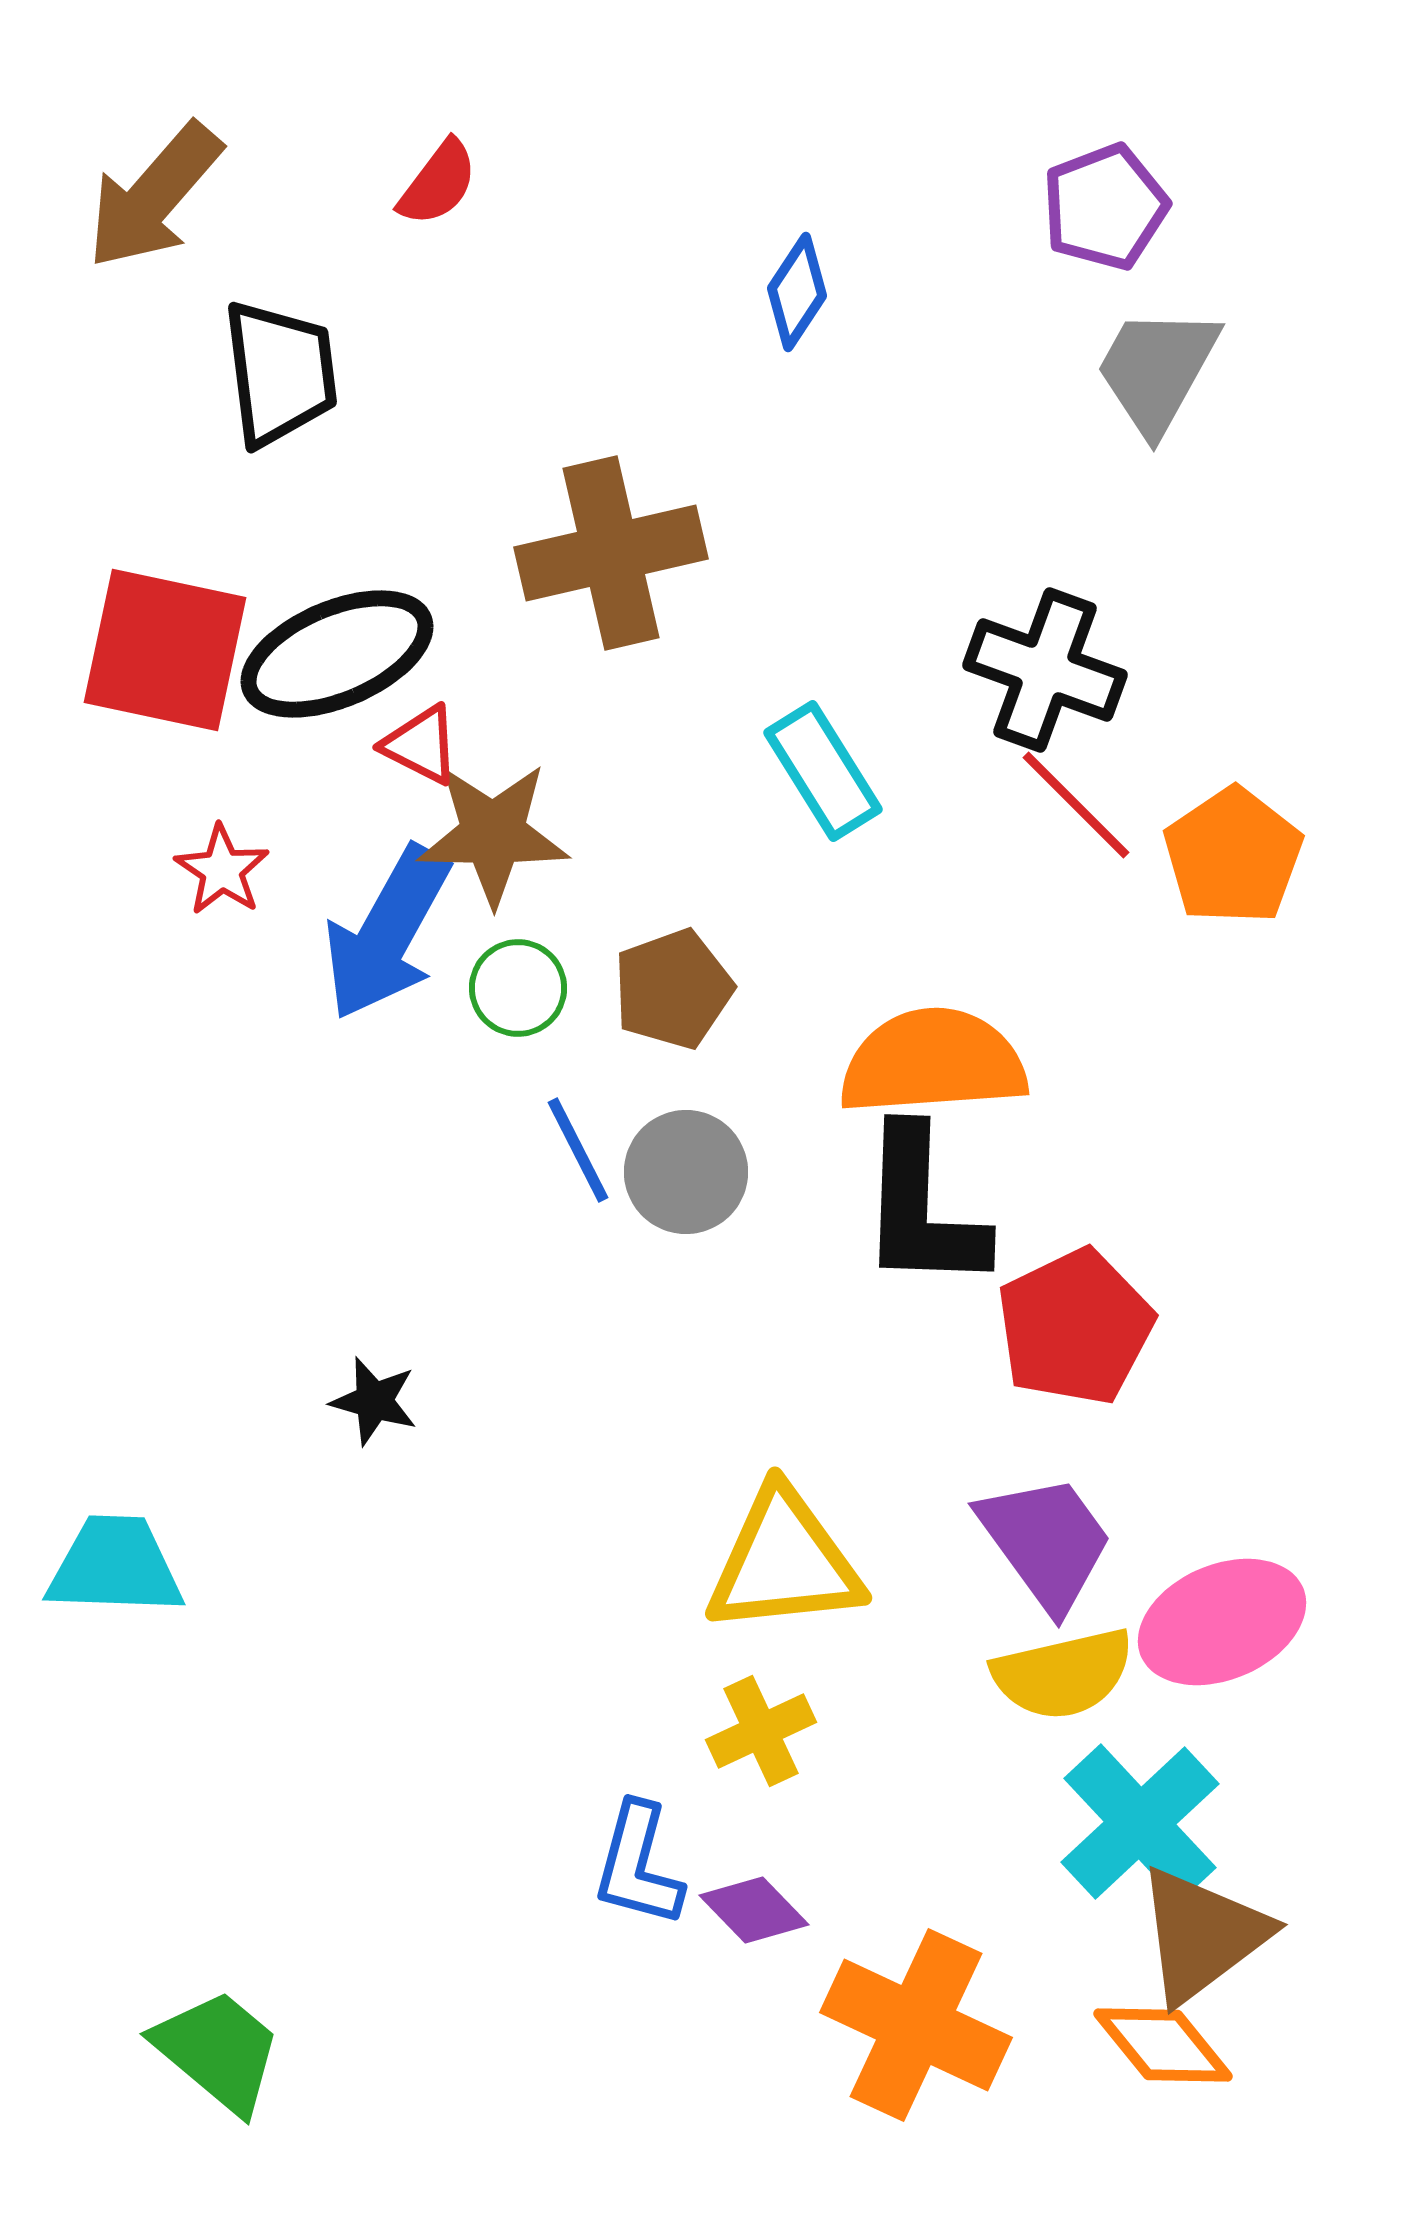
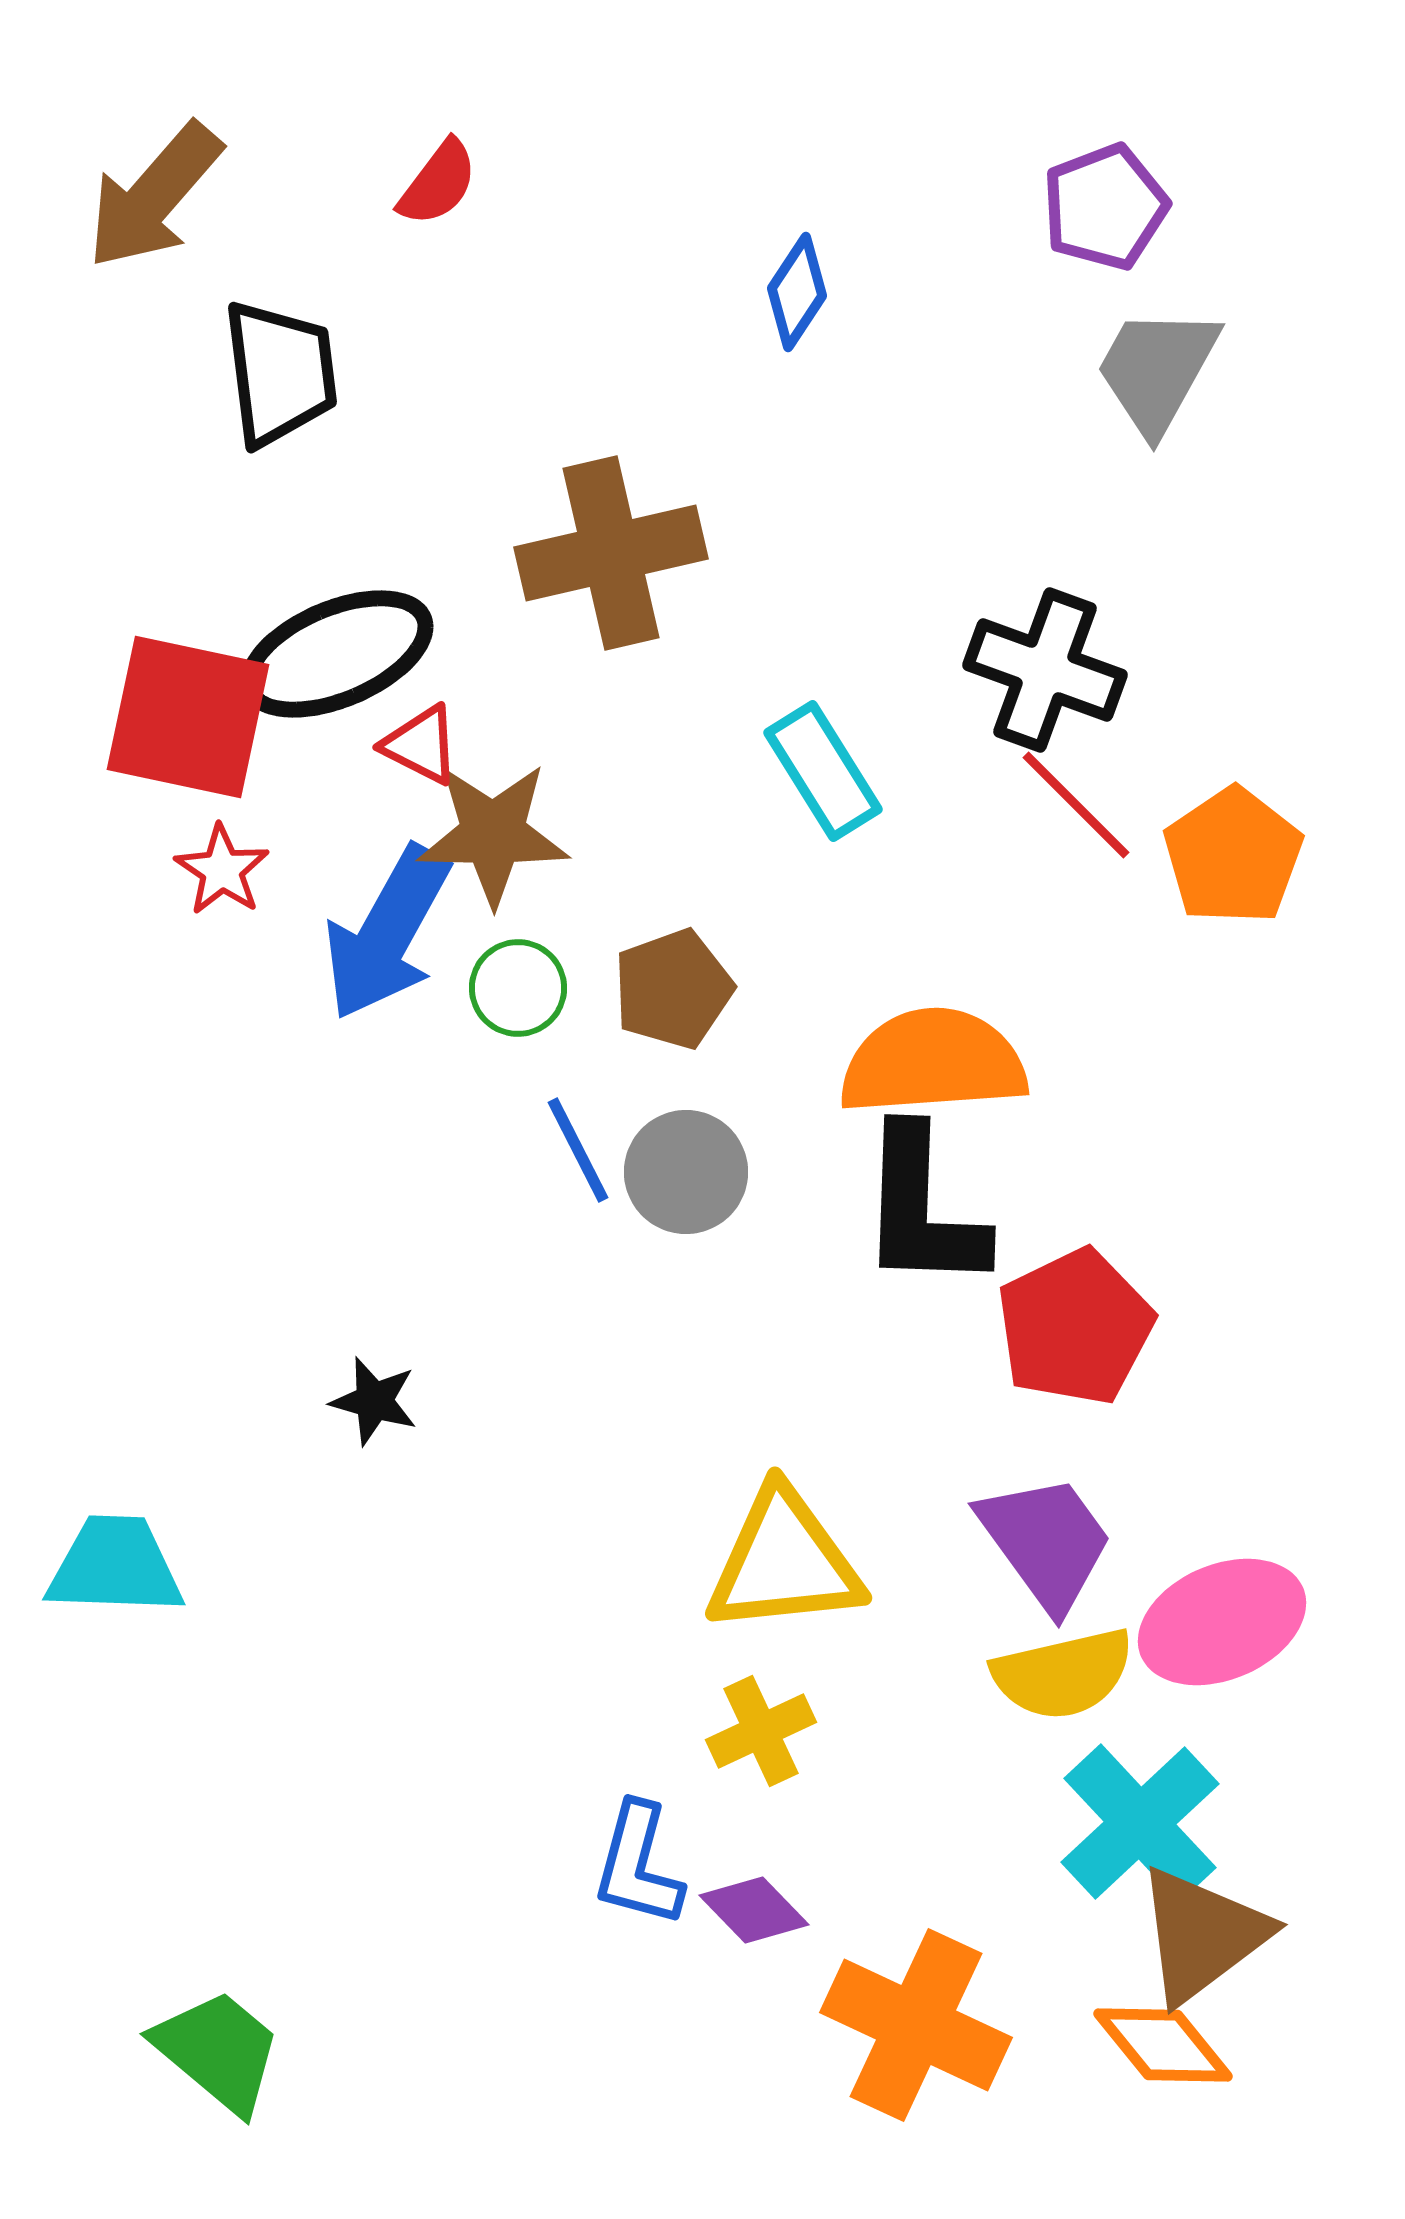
red square: moved 23 px right, 67 px down
